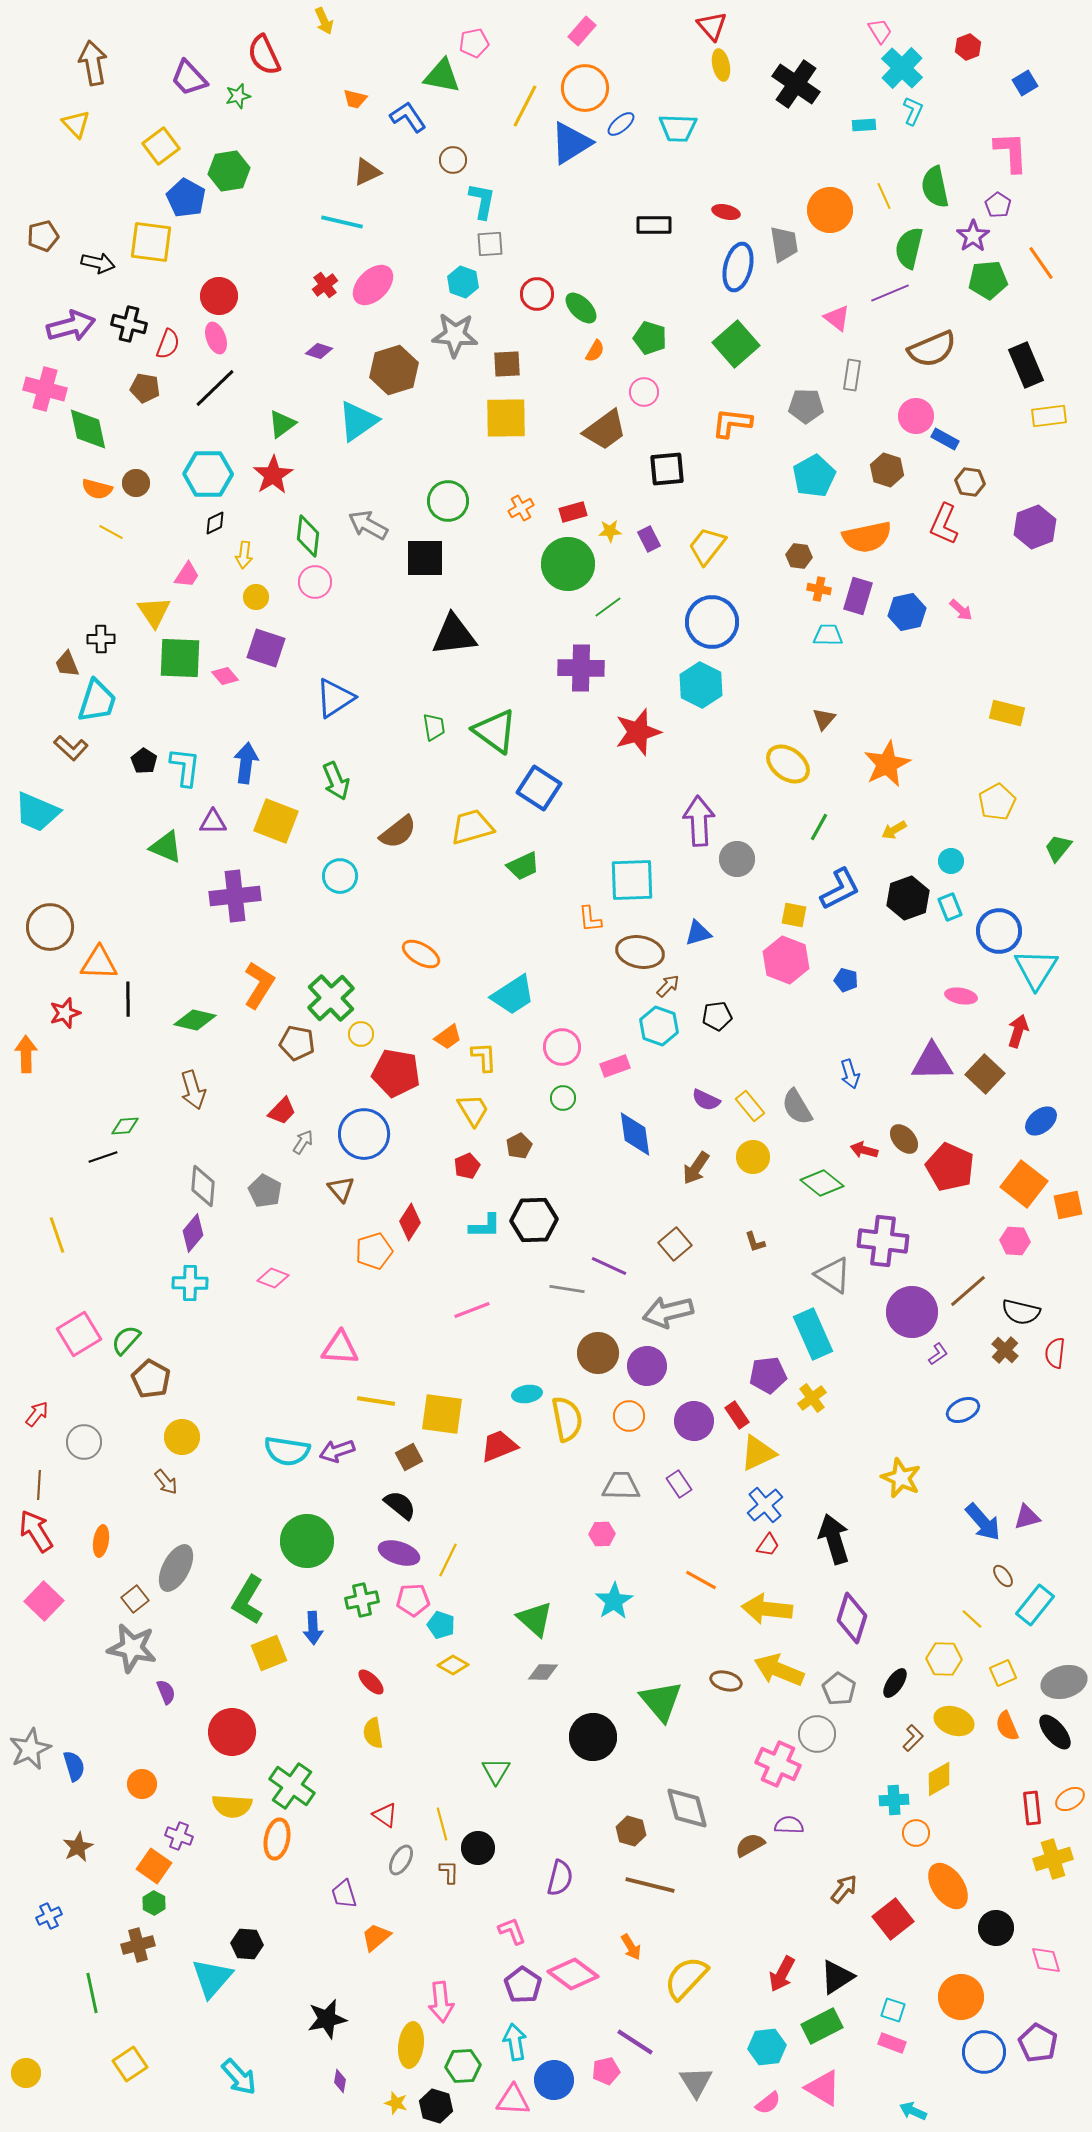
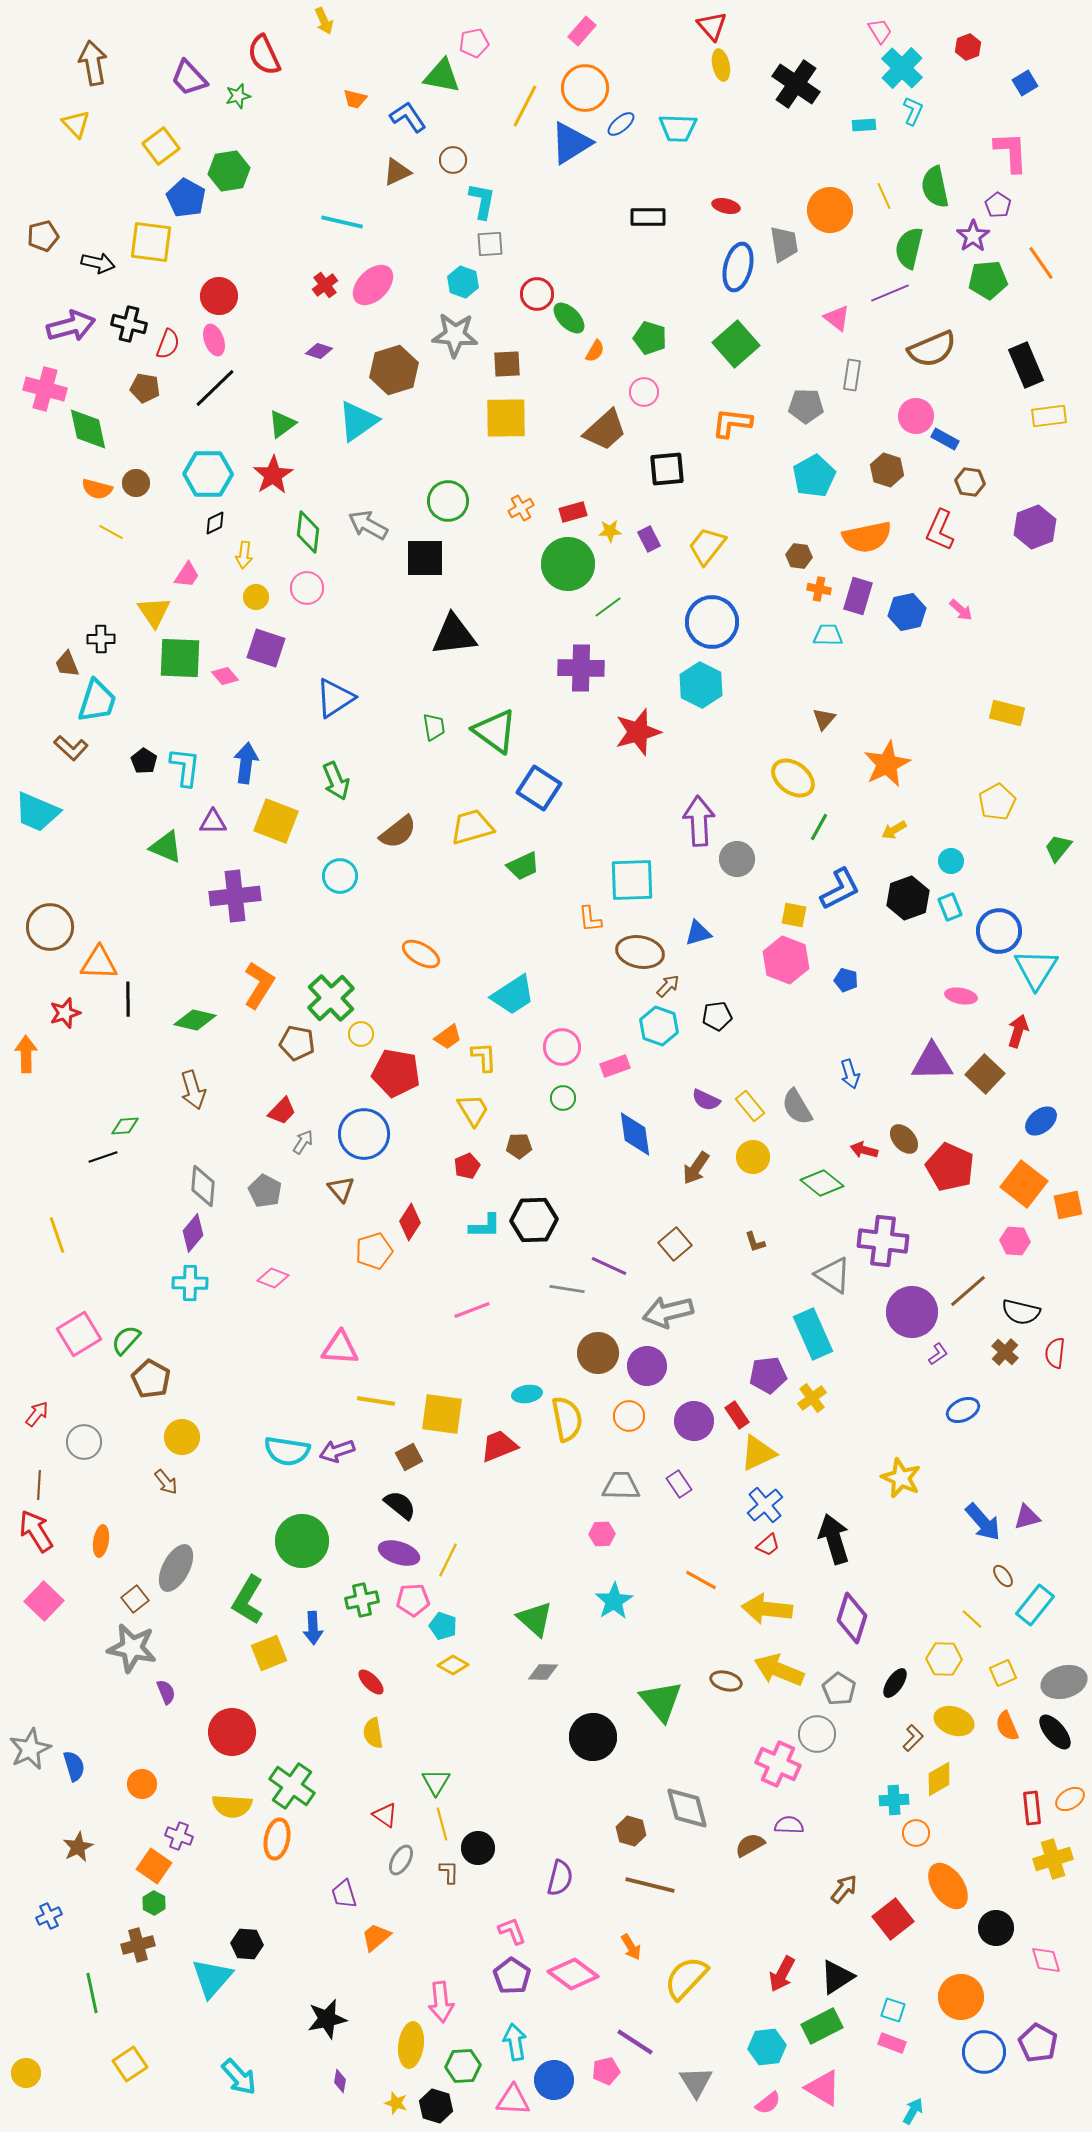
brown triangle at (367, 172): moved 30 px right
red ellipse at (726, 212): moved 6 px up
black rectangle at (654, 225): moved 6 px left, 8 px up
green ellipse at (581, 308): moved 12 px left, 10 px down
pink ellipse at (216, 338): moved 2 px left, 2 px down
brown trapezoid at (605, 430): rotated 6 degrees counterclockwise
red L-shape at (944, 524): moved 4 px left, 6 px down
green diamond at (308, 536): moved 4 px up
pink circle at (315, 582): moved 8 px left, 6 px down
yellow ellipse at (788, 764): moved 5 px right, 14 px down
brown pentagon at (519, 1146): rotated 25 degrees clockwise
brown cross at (1005, 1350): moved 2 px down
green circle at (307, 1541): moved 5 px left
red trapezoid at (768, 1545): rotated 15 degrees clockwise
cyan pentagon at (441, 1625): moved 2 px right, 1 px down
green triangle at (496, 1771): moved 60 px left, 11 px down
purple pentagon at (523, 1985): moved 11 px left, 9 px up
cyan arrow at (913, 2111): rotated 96 degrees clockwise
